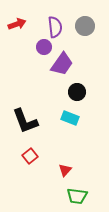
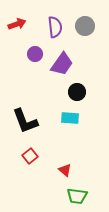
purple circle: moved 9 px left, 7 px down
cyan rectangle: rotated 18 degrees counterclockwise
red triangle: rotated 32 degrees counterclockwise
